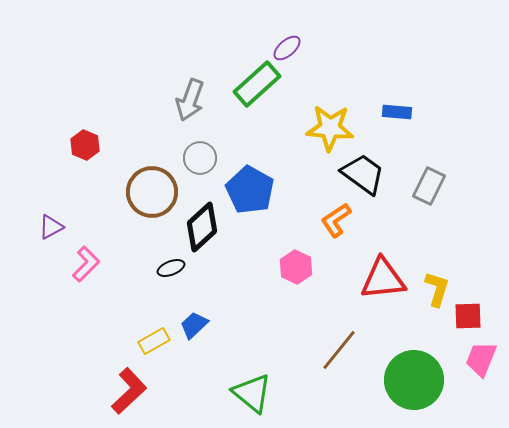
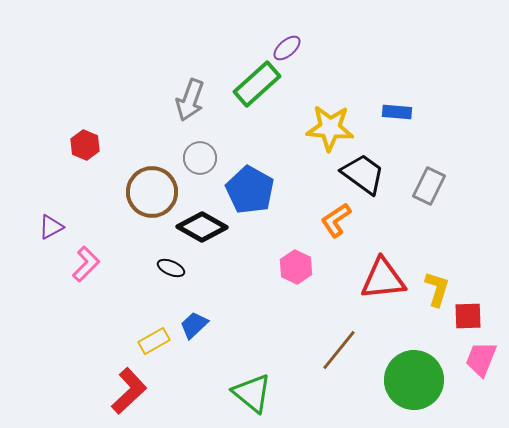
black diamond: rotated 72 degrees clockwise
black ellipse: rotated 44 degrees clockwise
